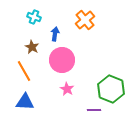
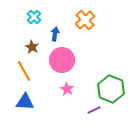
cyan cross: rotated 24 degrees clockwise
purple line: rotated 24 degrees counterclockwise
